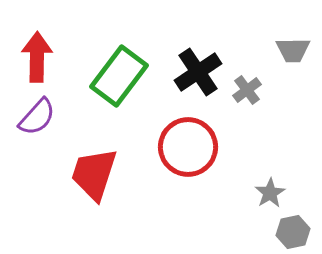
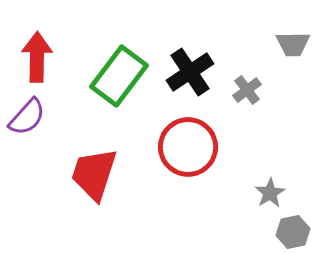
gray trapezoid: moved 6 px up
black cross: moved 8 px left
purple semicircle: moved 10 px left
